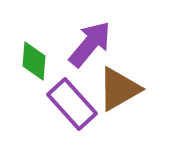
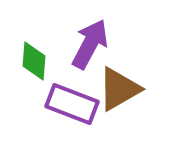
purple arrow: rotated 12 degrees counterclockwise
purple rectangle: rotated 27 degrees counterclockwise
